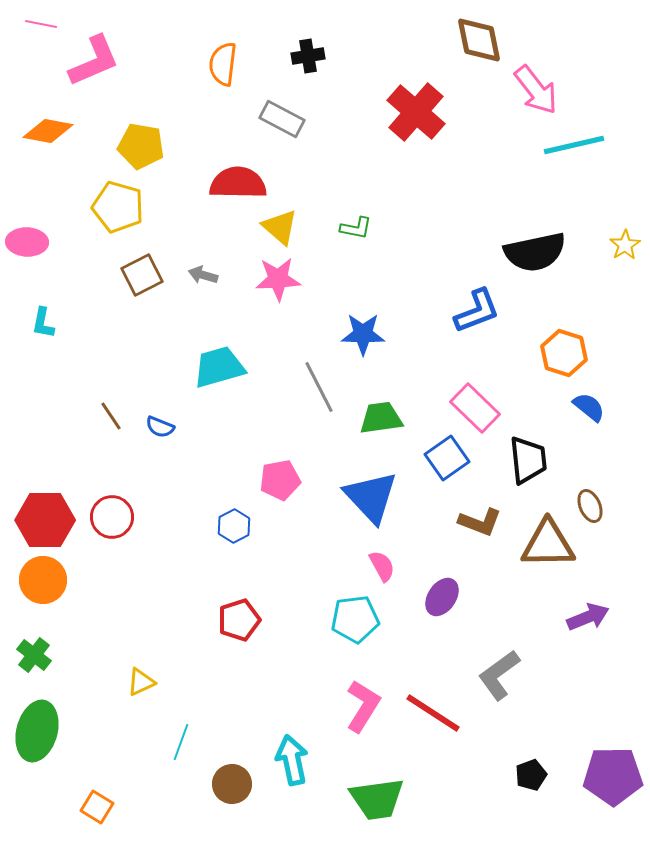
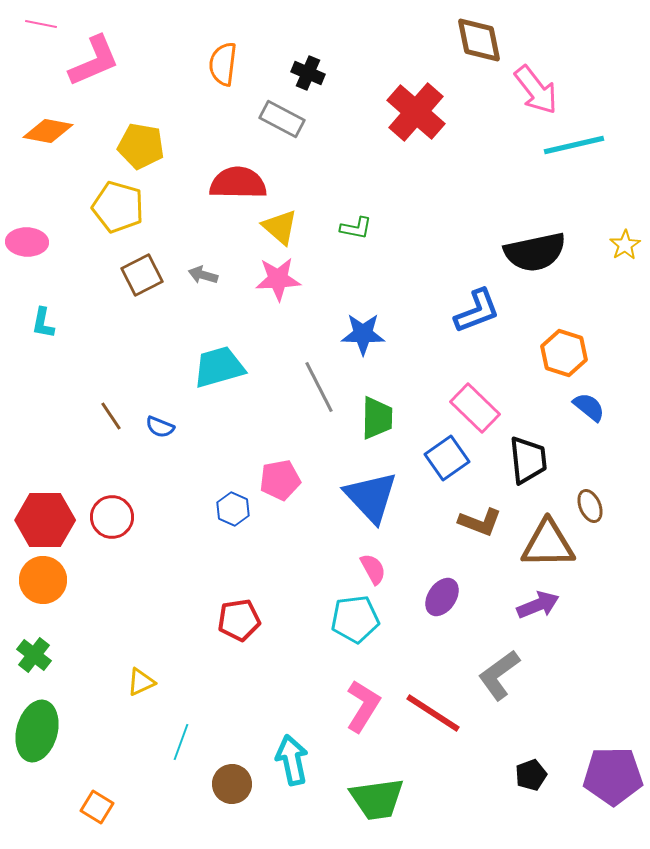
black cross at (308, 56): moved 17 px down; rotated 32 degrees clockwise
green trapezoid at (381, 418): moved 4 px left; rotated 99 degrees clockwise
blue hexagon at (234, 526): moved 1 px left, 17 px up; rotated 8 degrees counterclockwise
pink semicircle at (382, 566): moved 9 px left, 3 px down
purple arrow at (588, 617): moved 50 px left, 12 px up
red pentagon at (239, 620): rotated 9 degrees clockwise
